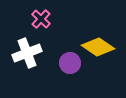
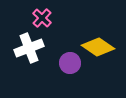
pink cross: moved 1 px right, 1 px up
white cross: moved 2 px right, 5 px up
